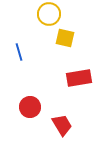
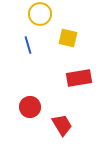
yellow circle: moved 9 px left
yellow square: moved 3 px right
blue line: moved 9 px right, 7 px up
